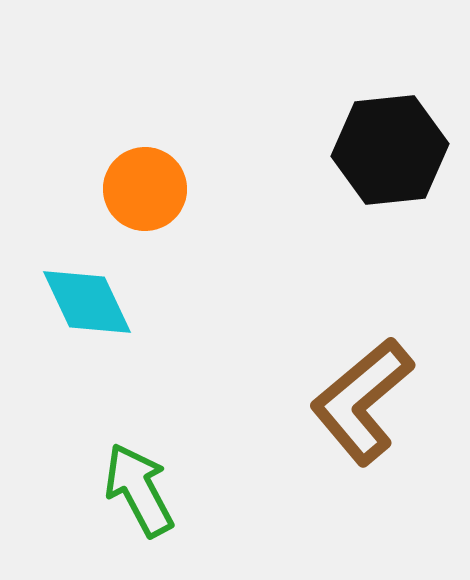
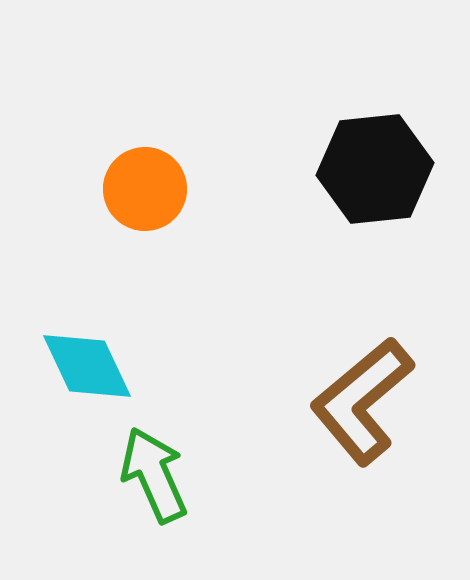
black hexagon: moved 15 px left, 19 px down
cyan diamond: moved 64 px down
green arrow: moved 15 px right, 15 px up; rotated 4 degrees clockwise
